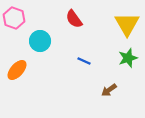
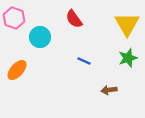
cyan circle: moved 4 px up
brown arrow: rotated 28 degrees clockwise
